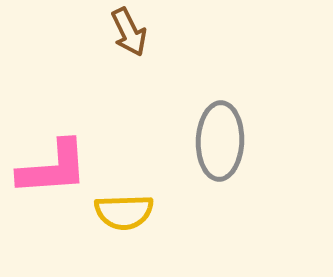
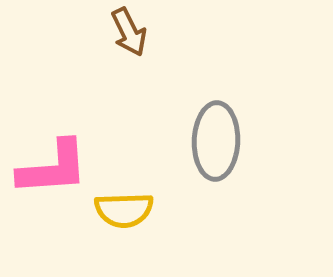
gray ellipse: moved 4 px left
yellow semicircle: moved 2 px up
